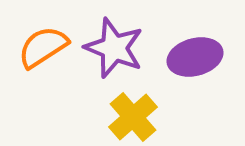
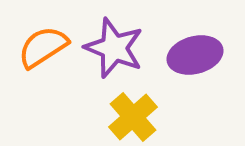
purple ellipse: moved 2 px up
